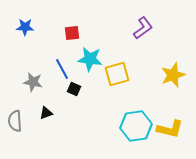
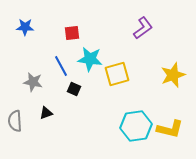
blue line: moved 1 px left, 3 px up
